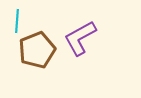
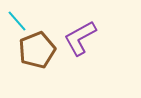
cyan line: rotated 45 degrees counterclockwise
